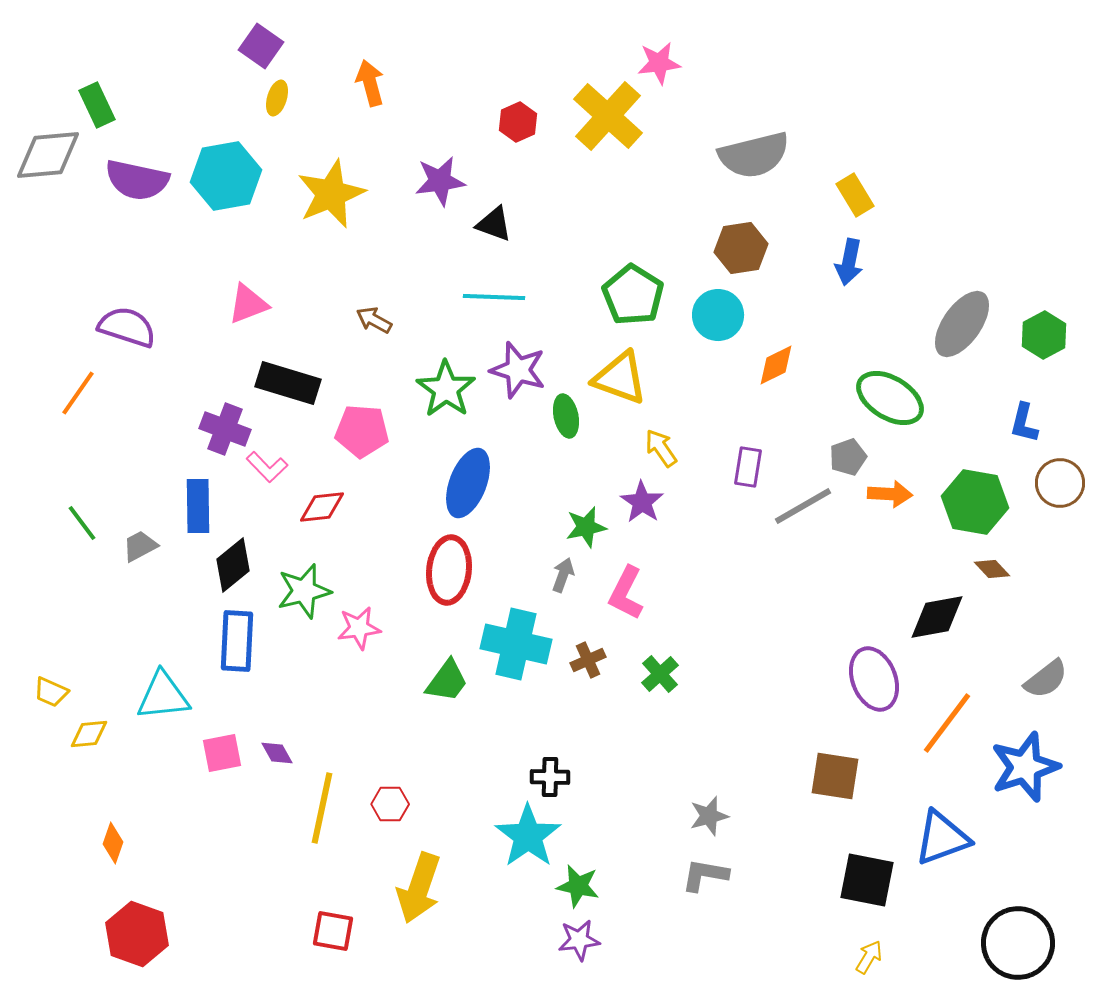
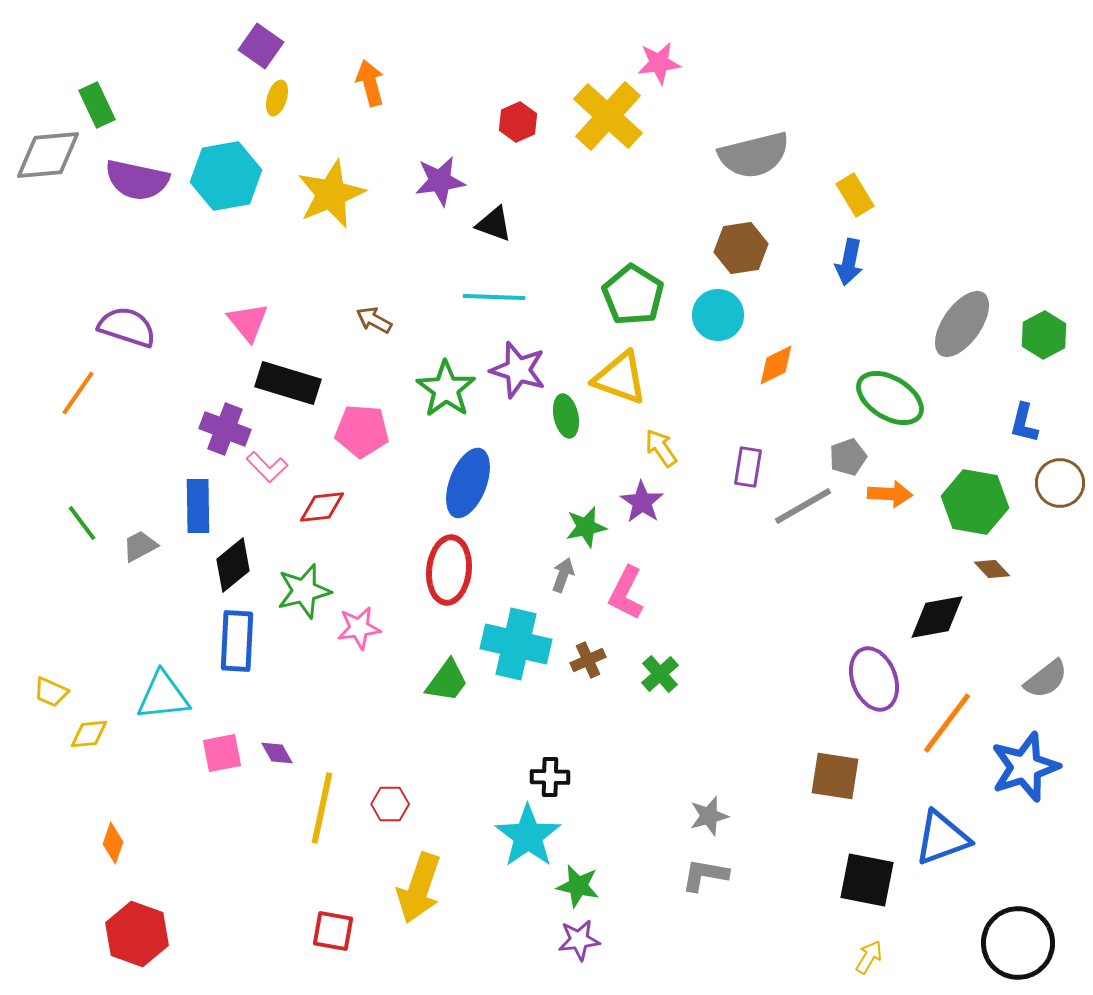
pink triangle at (248, 304): moved 18 px down; rotated 48 degrees counterclockwise
